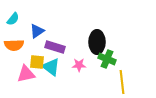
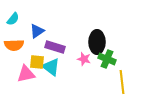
pink star: moved 5 px right, 6 px up; rotated 16 degrees clockwise
